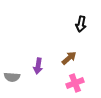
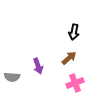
black arrow: moved 7 px left, 8 px down
purple arrow: rotated 28 degrees counterclockwise
